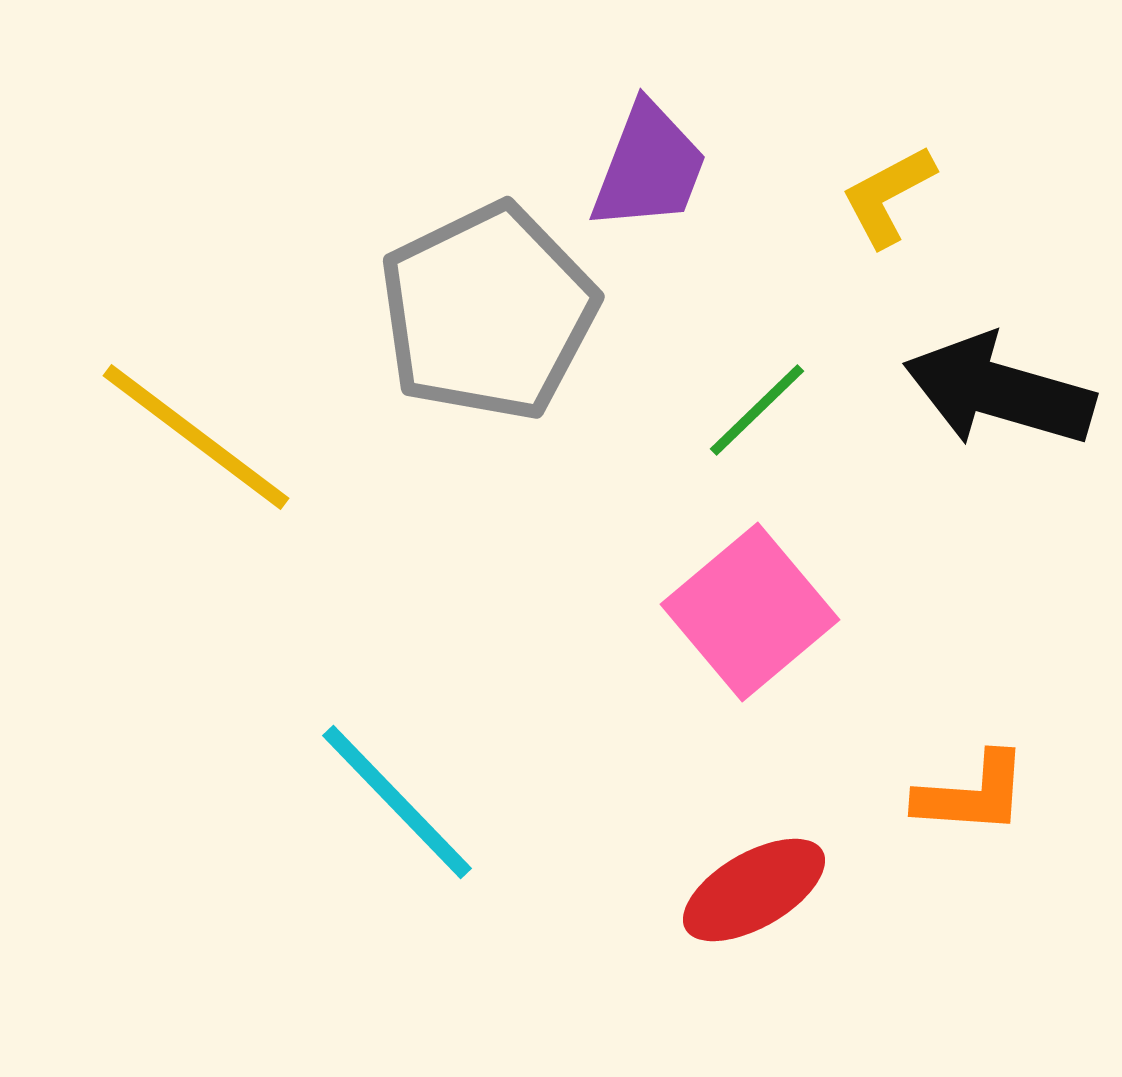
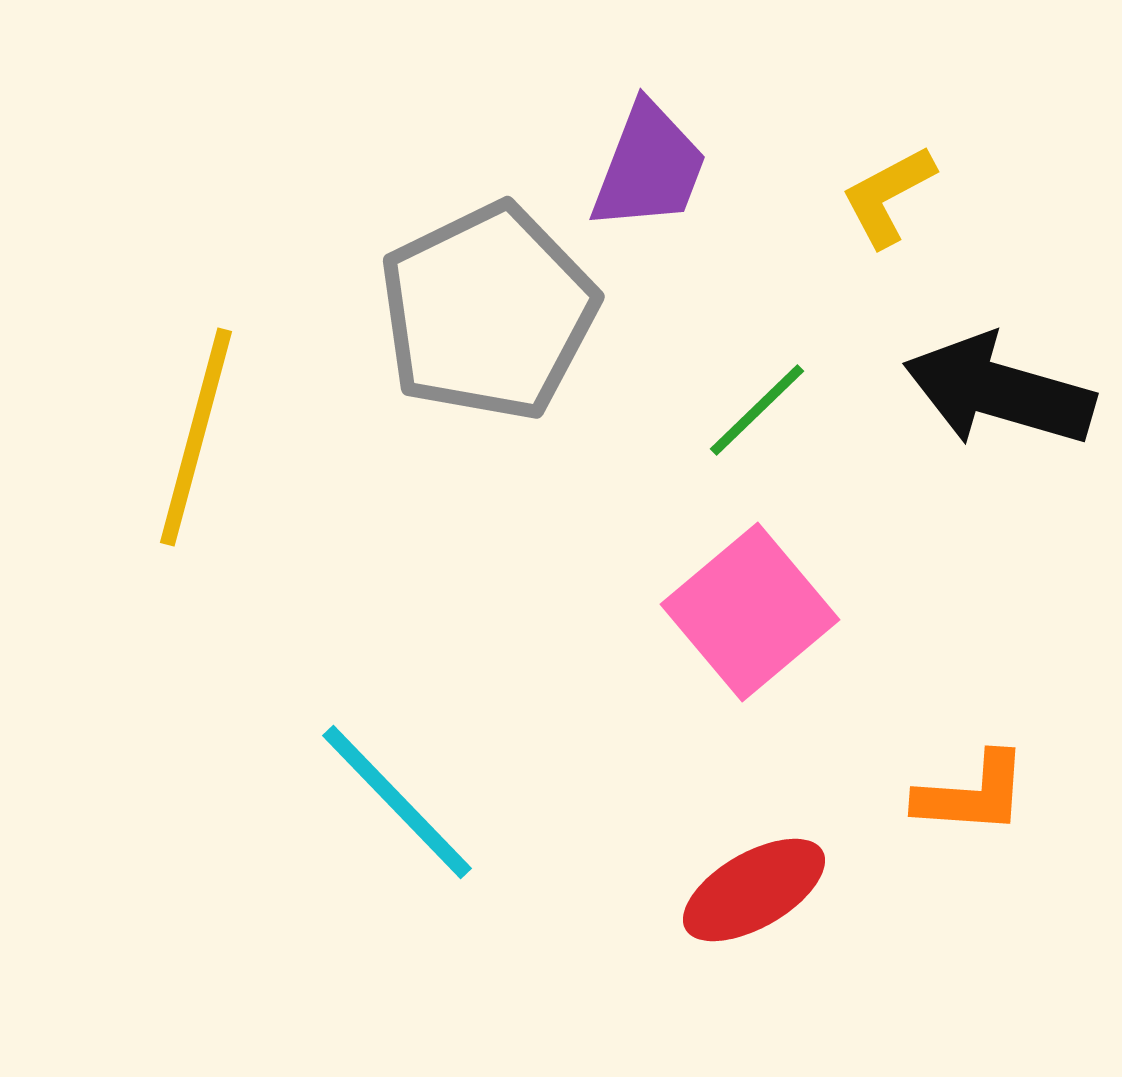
yellow line: rotated 68 degrees clockwise
